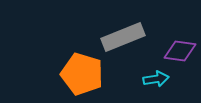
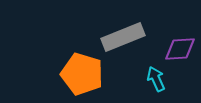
purple diamond: moved 2 px up; rotated 12 degrees counterclockwise
cyan arrow: rotated 105 degrees counterclockwise
